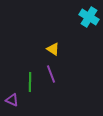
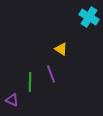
yellow triangle: moved 8 px right
